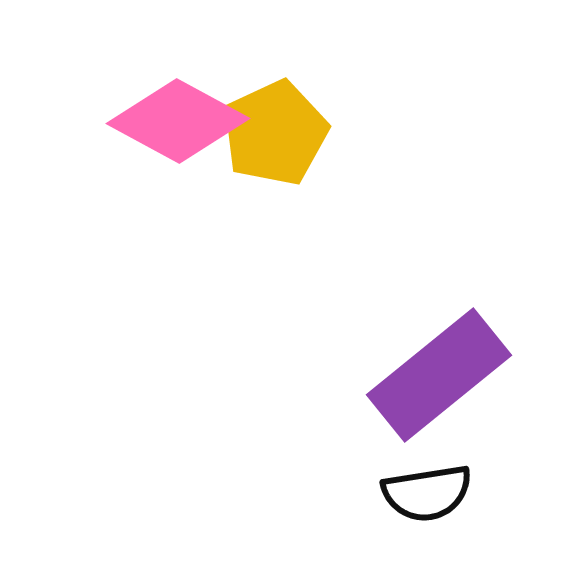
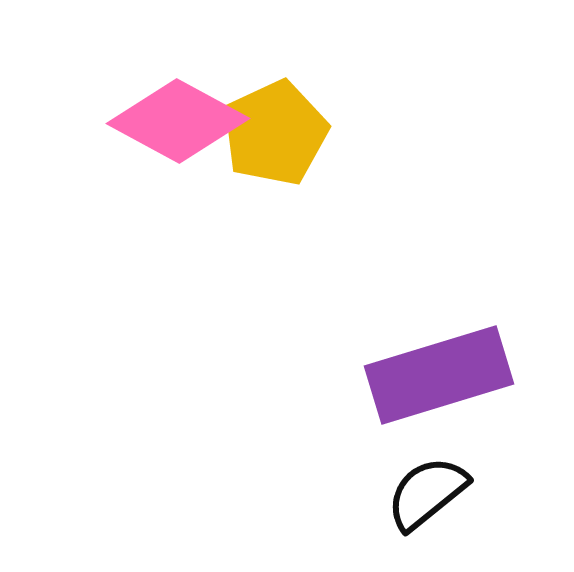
purple rectangle: rotated 22 degrees clockwise
black semicircle: rotated 150 degrees clockwise
